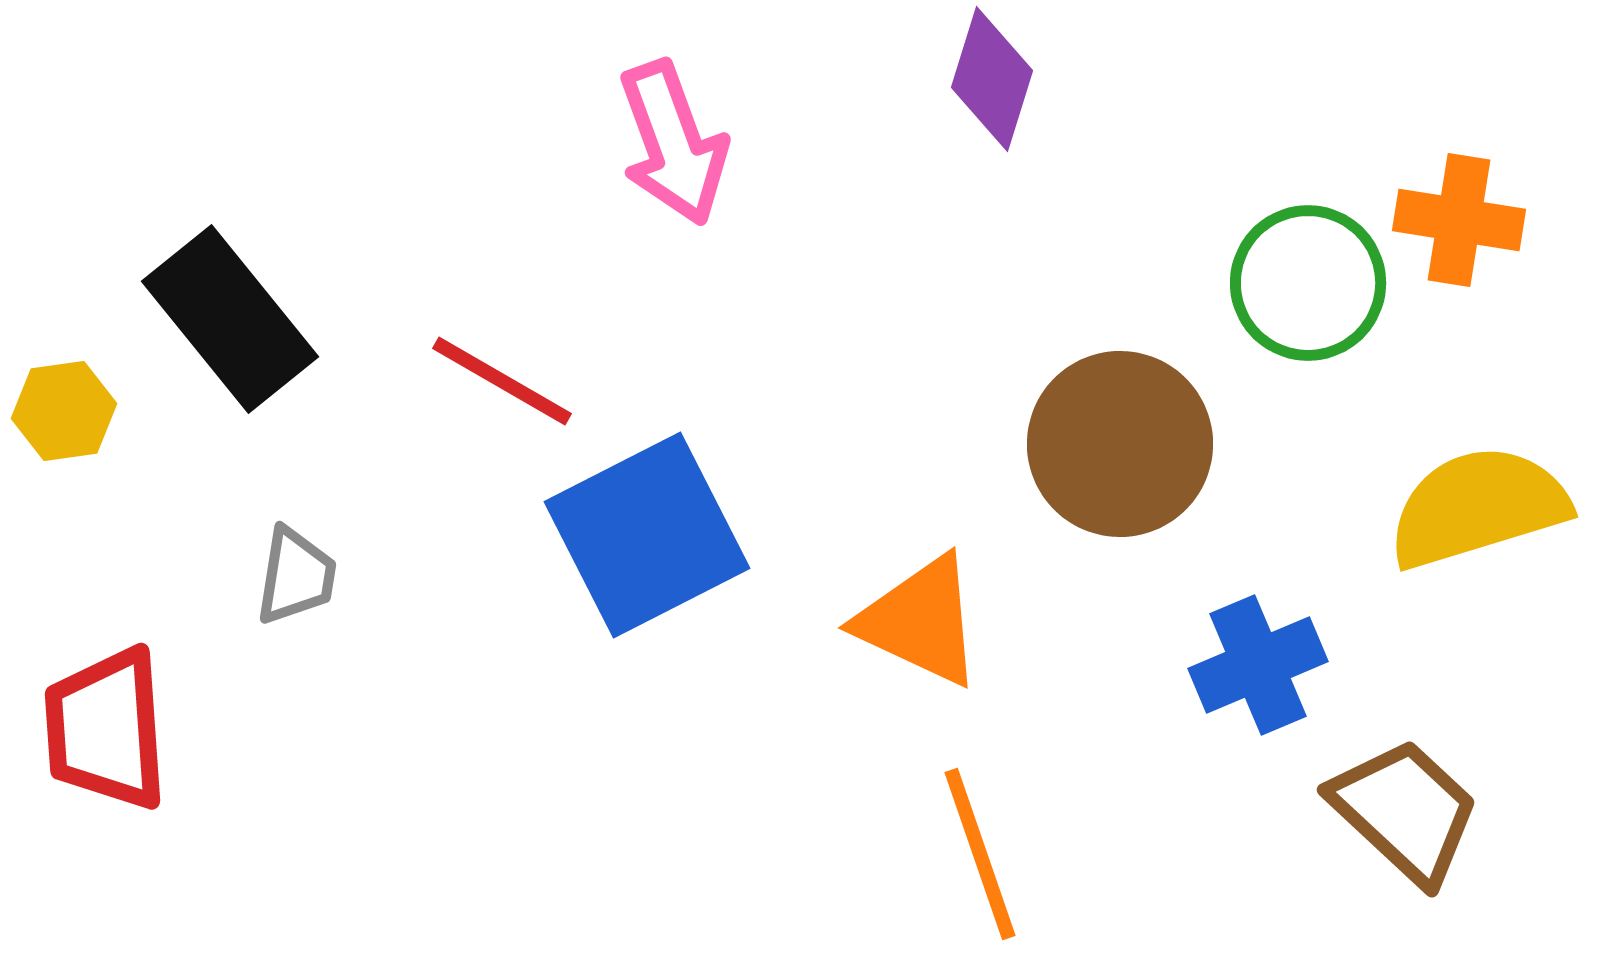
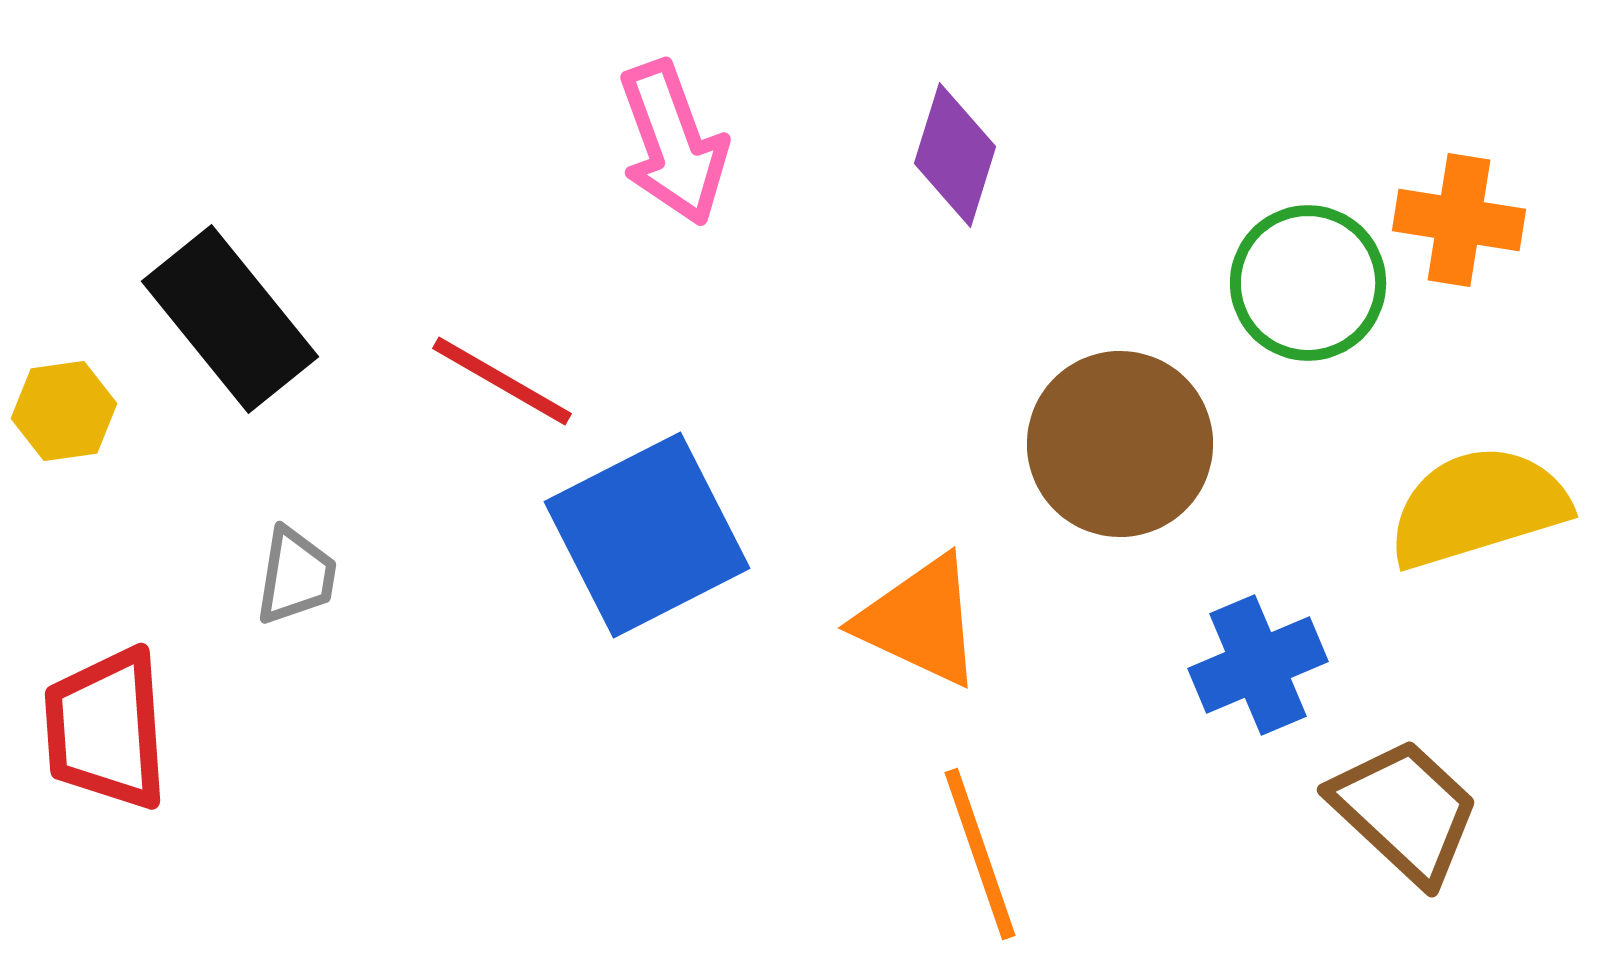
purple diamond: moved 37 px left, 76 px down
